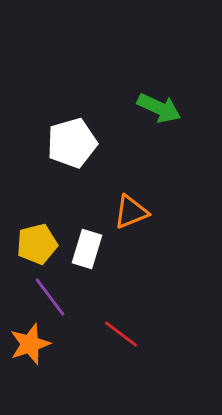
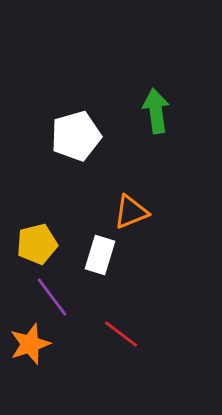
green arrow: moved 3 px left, 3 px down; rotated 123 degrees counterclockwise
white pentagon: moved 4 px right, 7 px up
white rectangle: moved 13 px right, 6 px down
purple line: moved 2 px right
